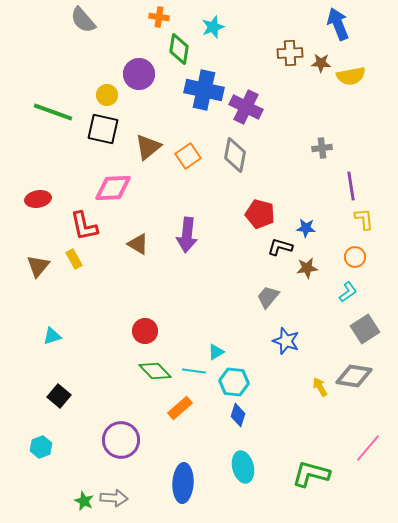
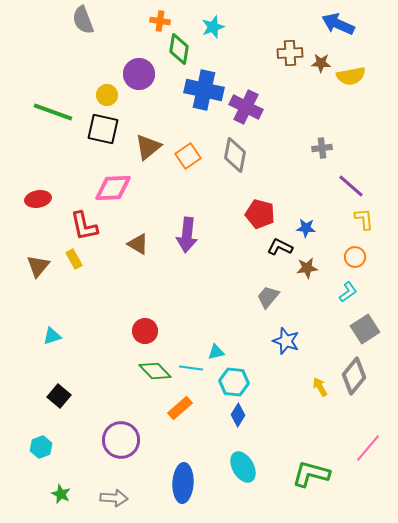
orange cross at (159, 17): moved 1 px right, 4 px down
gray semicircle at (83, 20): rotated 20 degrees clockwise
blue arrow at (338, 24): rotated 44 degrees counterclockwise
purple line at (351, 186): rotated 40 degrees counterclockwise
black L-shape at (280, 247): rotated 10 degrees clockwise
cyan triangle at (216, 352): rotated 18 degrees clockwise
cyan line at (194, 371): moved 3 px left, 3 px up
gray diamond at (354, 376): rotated 60 degrees counterclockwise
blue diamond at (238, 415): rotated 15 degrees clockwise
cyan ellipse at (243, 467): rotated 16 degrees counterclockwise
green star at (84, 501): moved 23 px left, 7 px up
